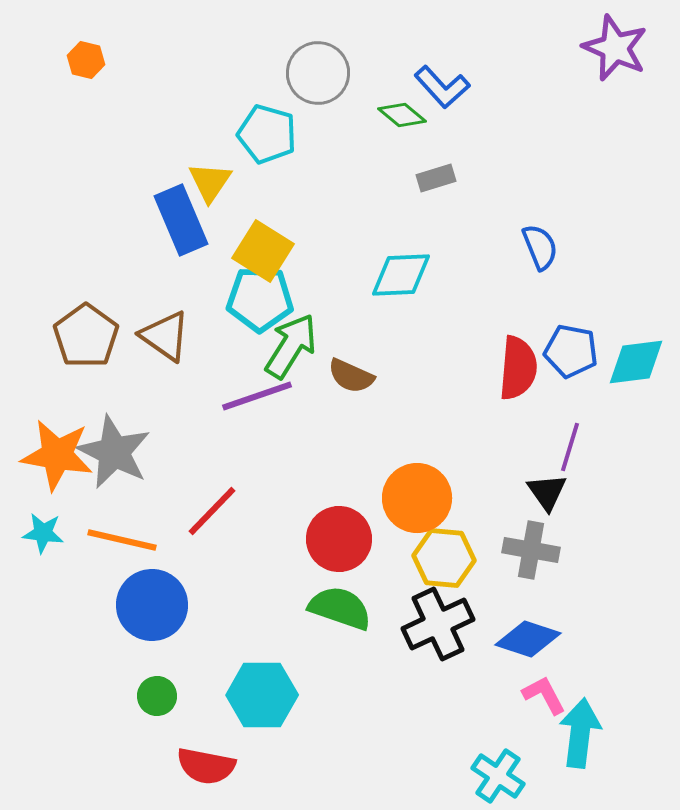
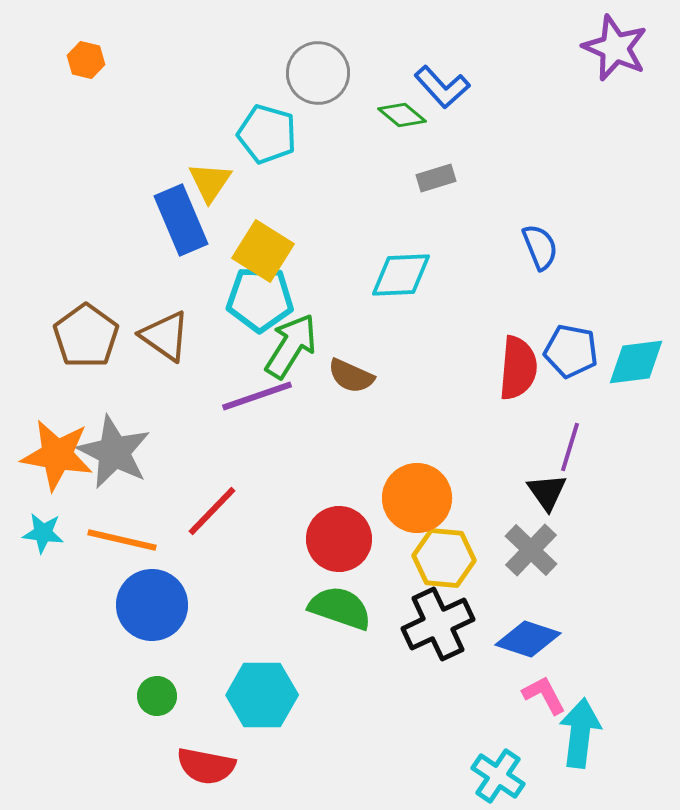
gray cross at (531, 550): rotated 34 degrees clockwise
